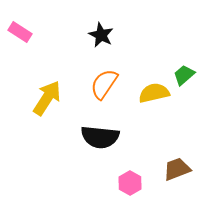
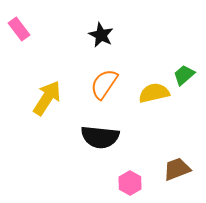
pink rectangle: moved 1 px left, 3 px up; rotated 20 degrees clockwise
